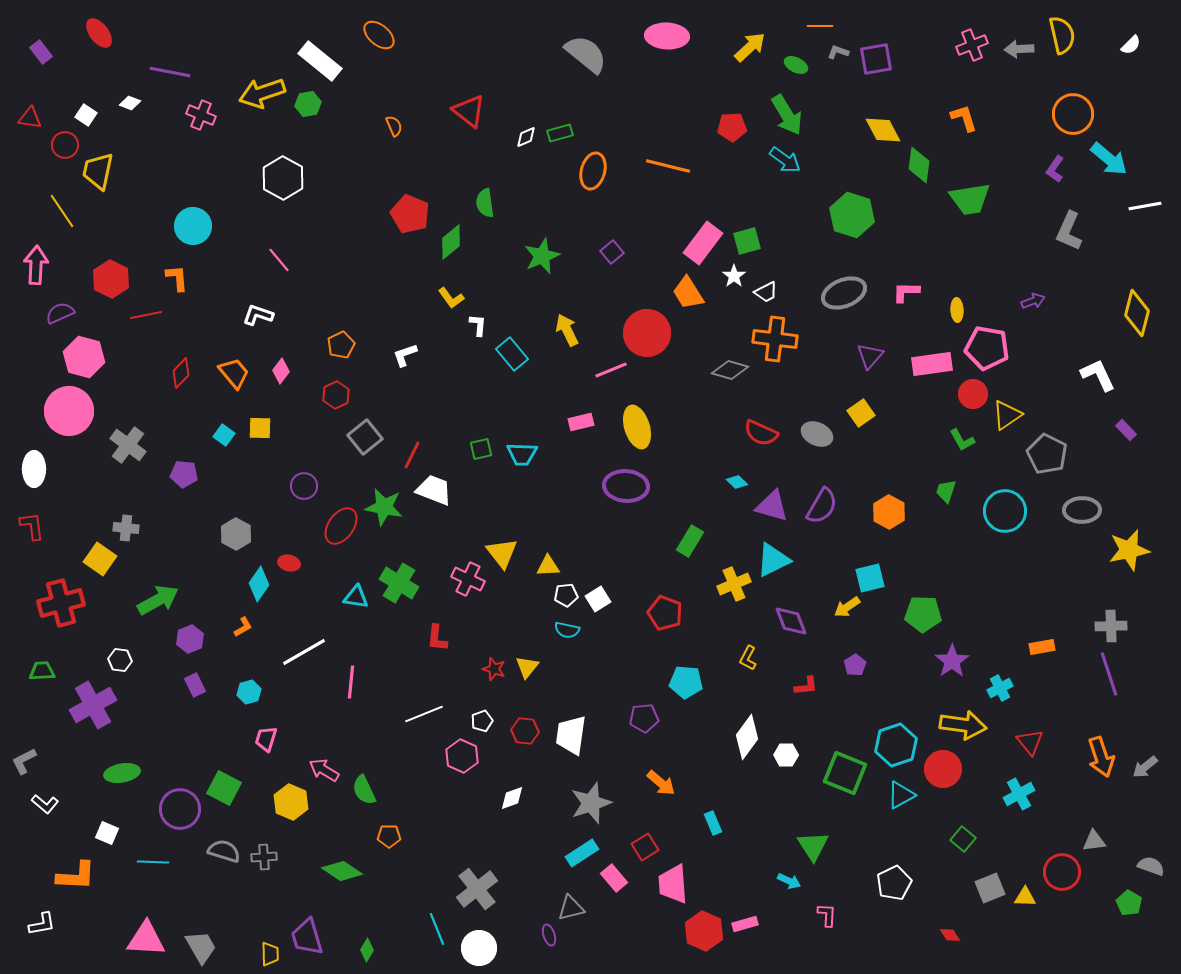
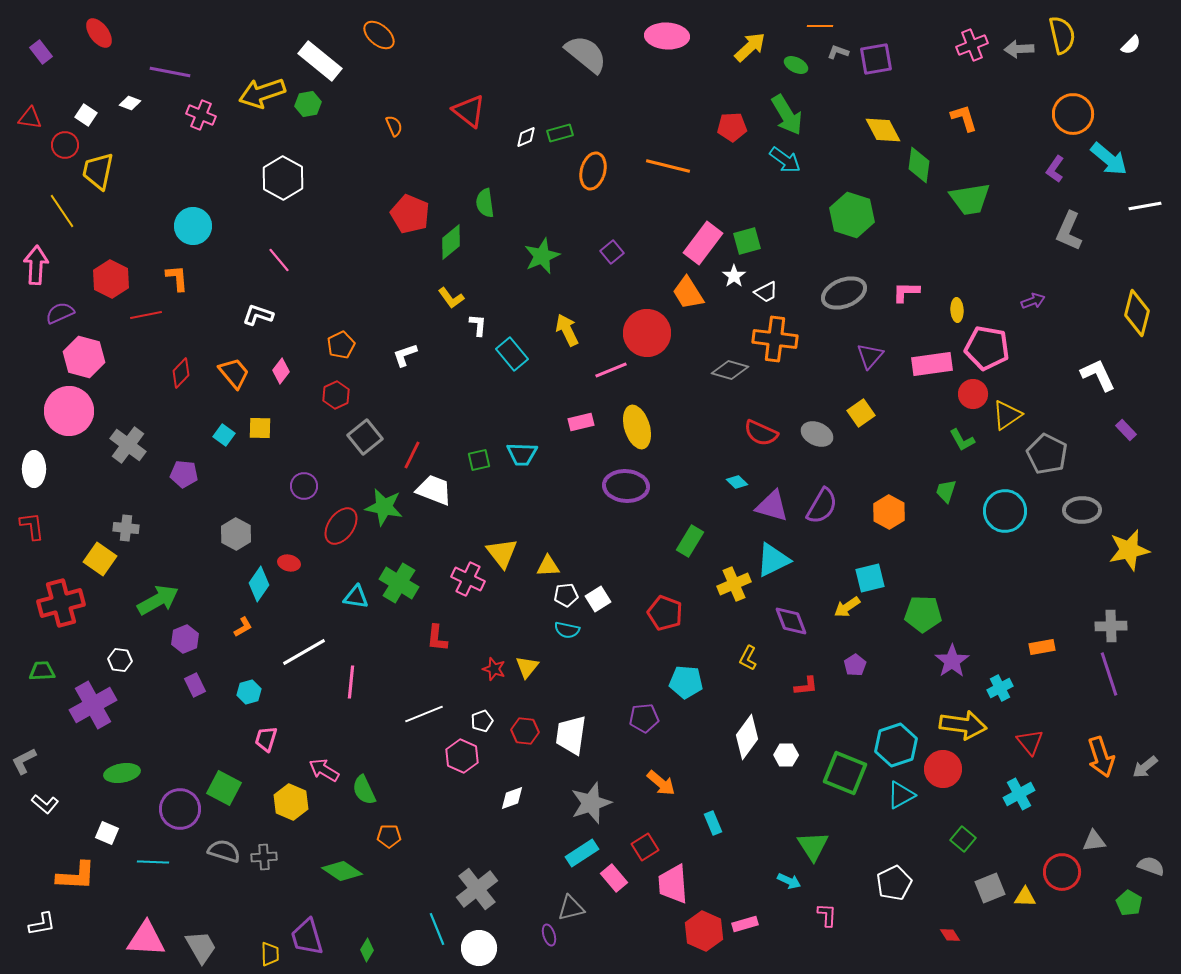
green square at (481, 449): moved 2 px left, 11 px down
purple hexagon at (190, 639): moved 5 px left
